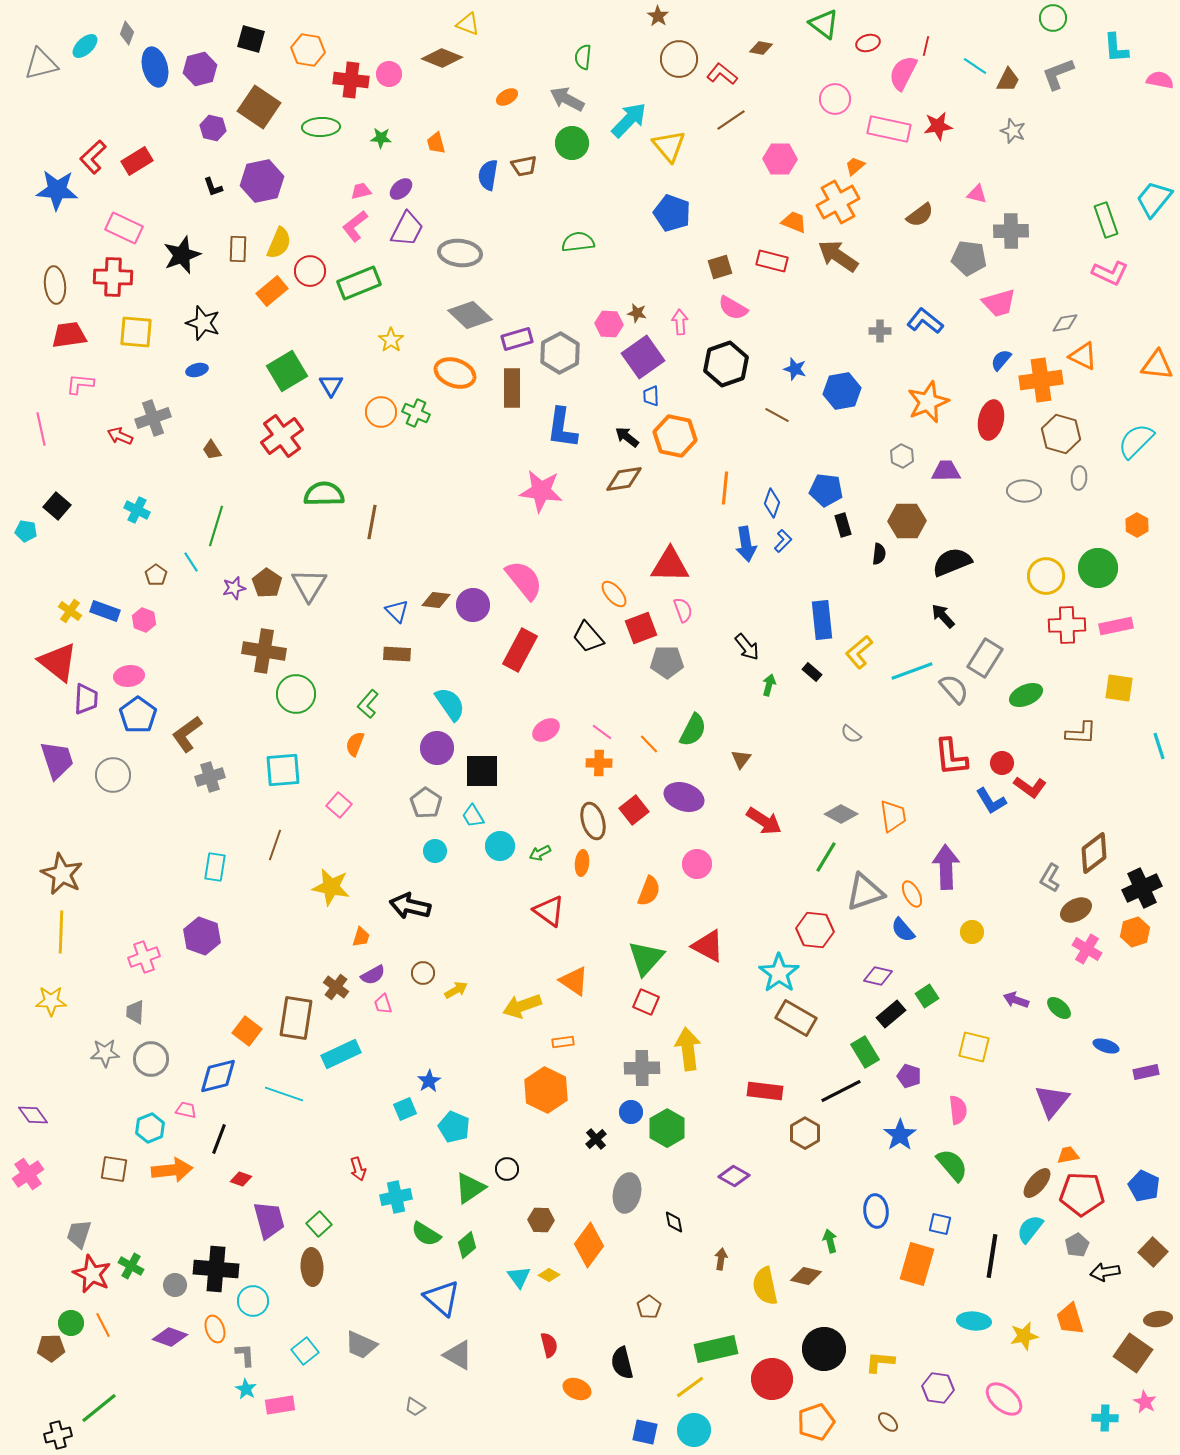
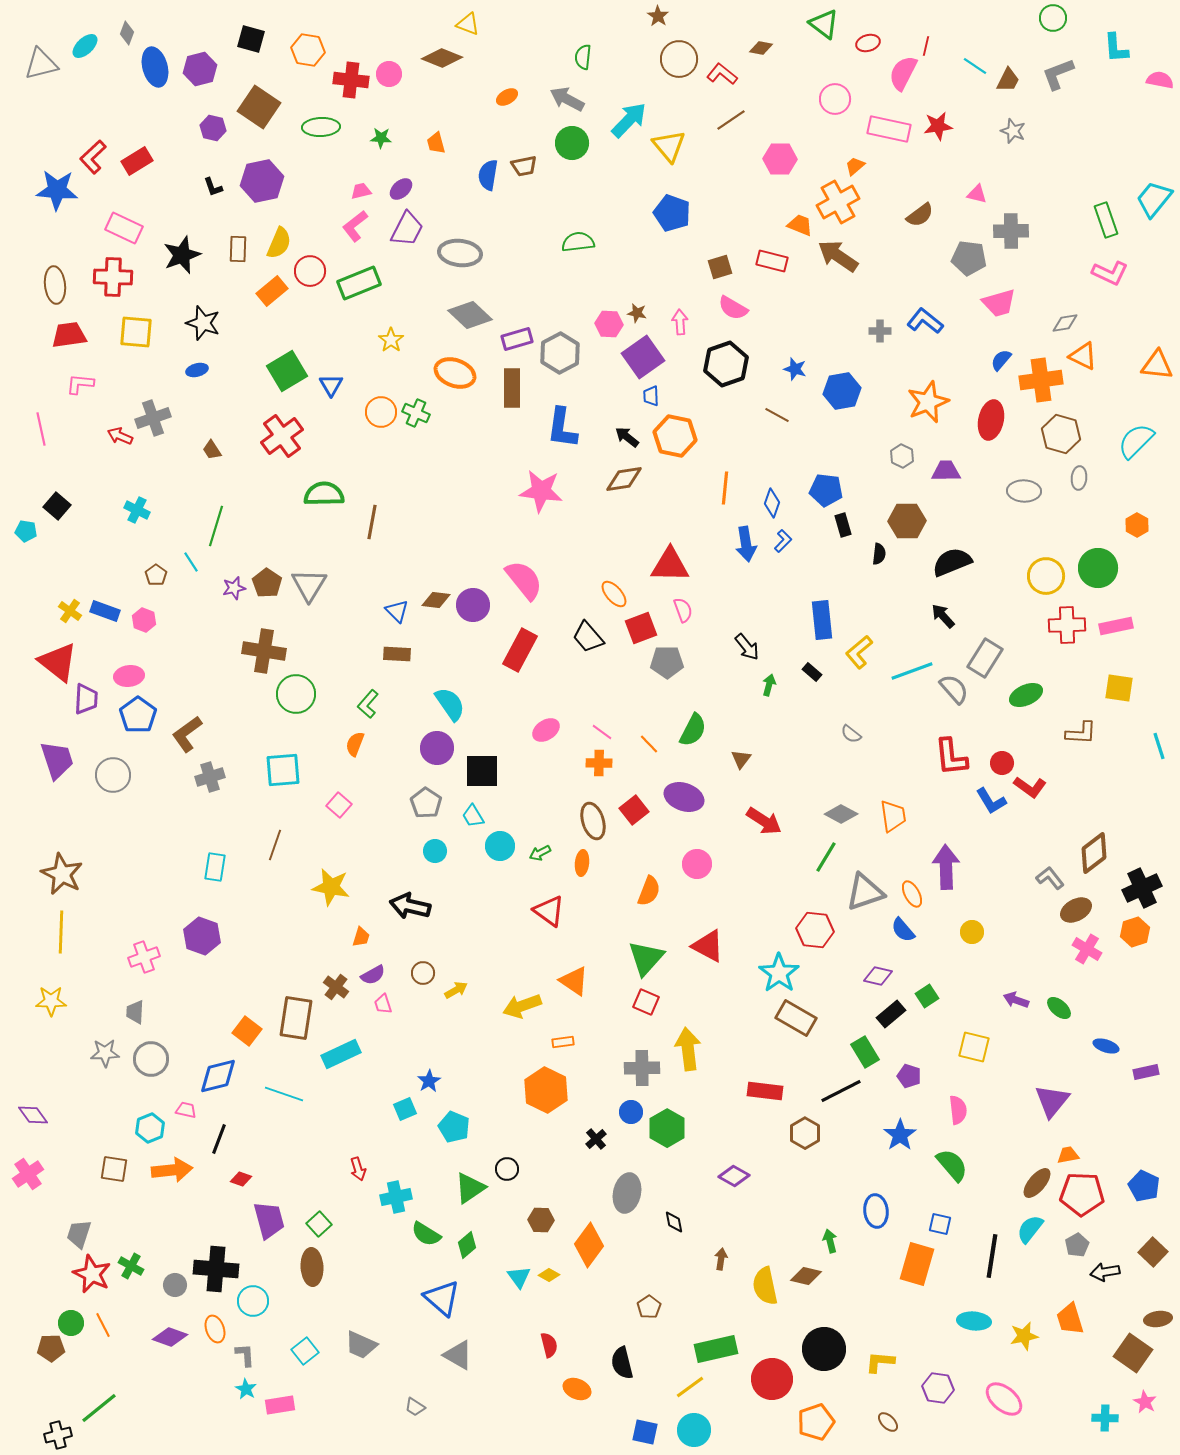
orange trapezoid at (794, 222): moved 6 px right, 3 px down
gray L-shape at (1050, 878): rotated 112 degrees clockwise
